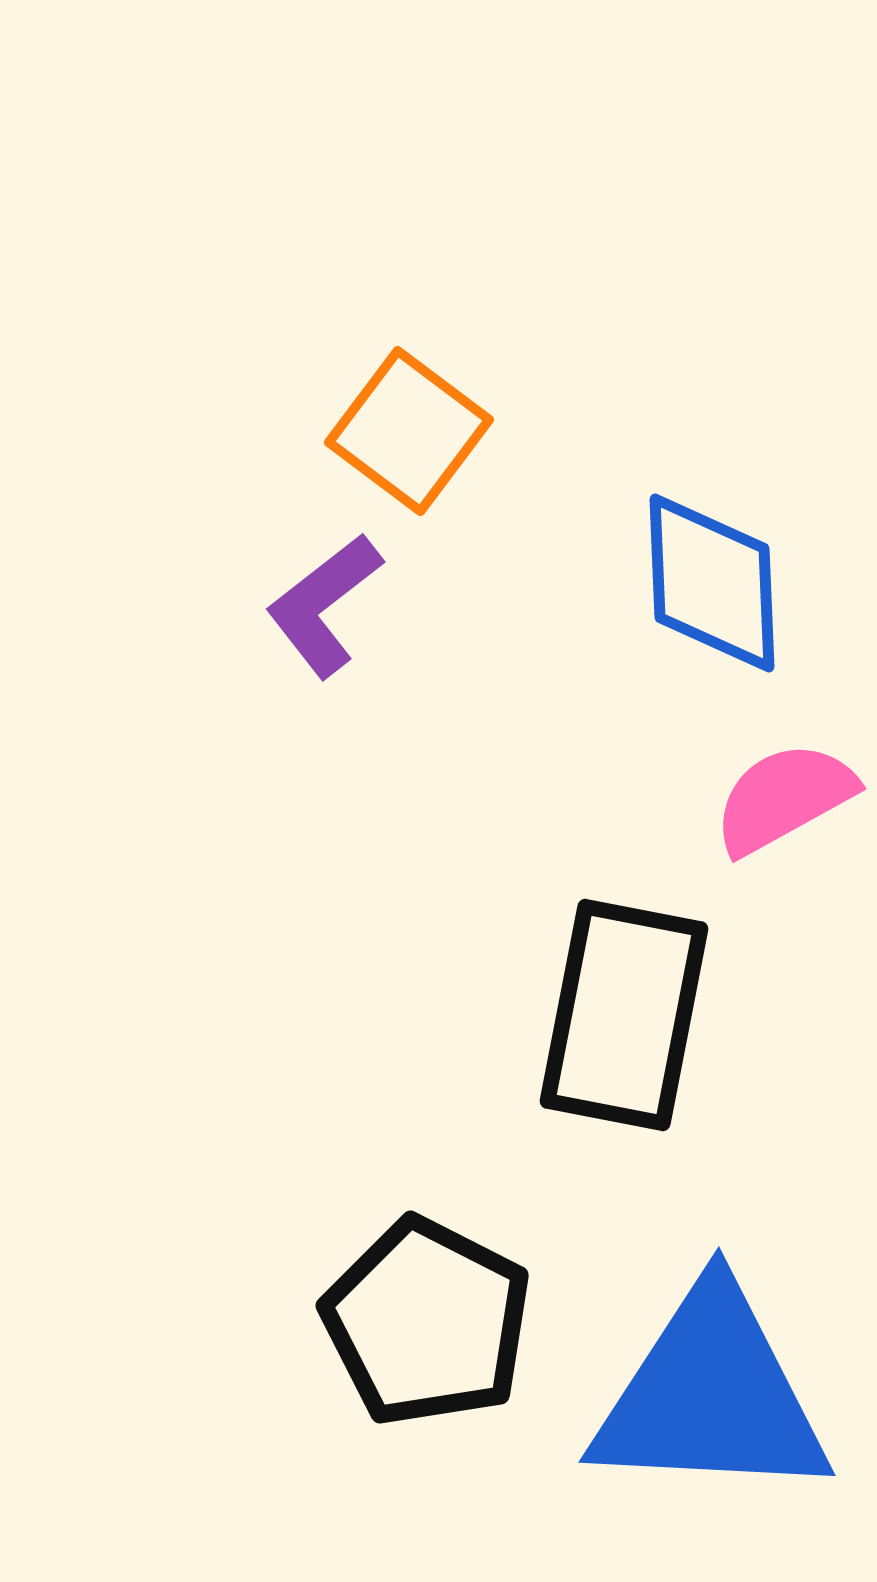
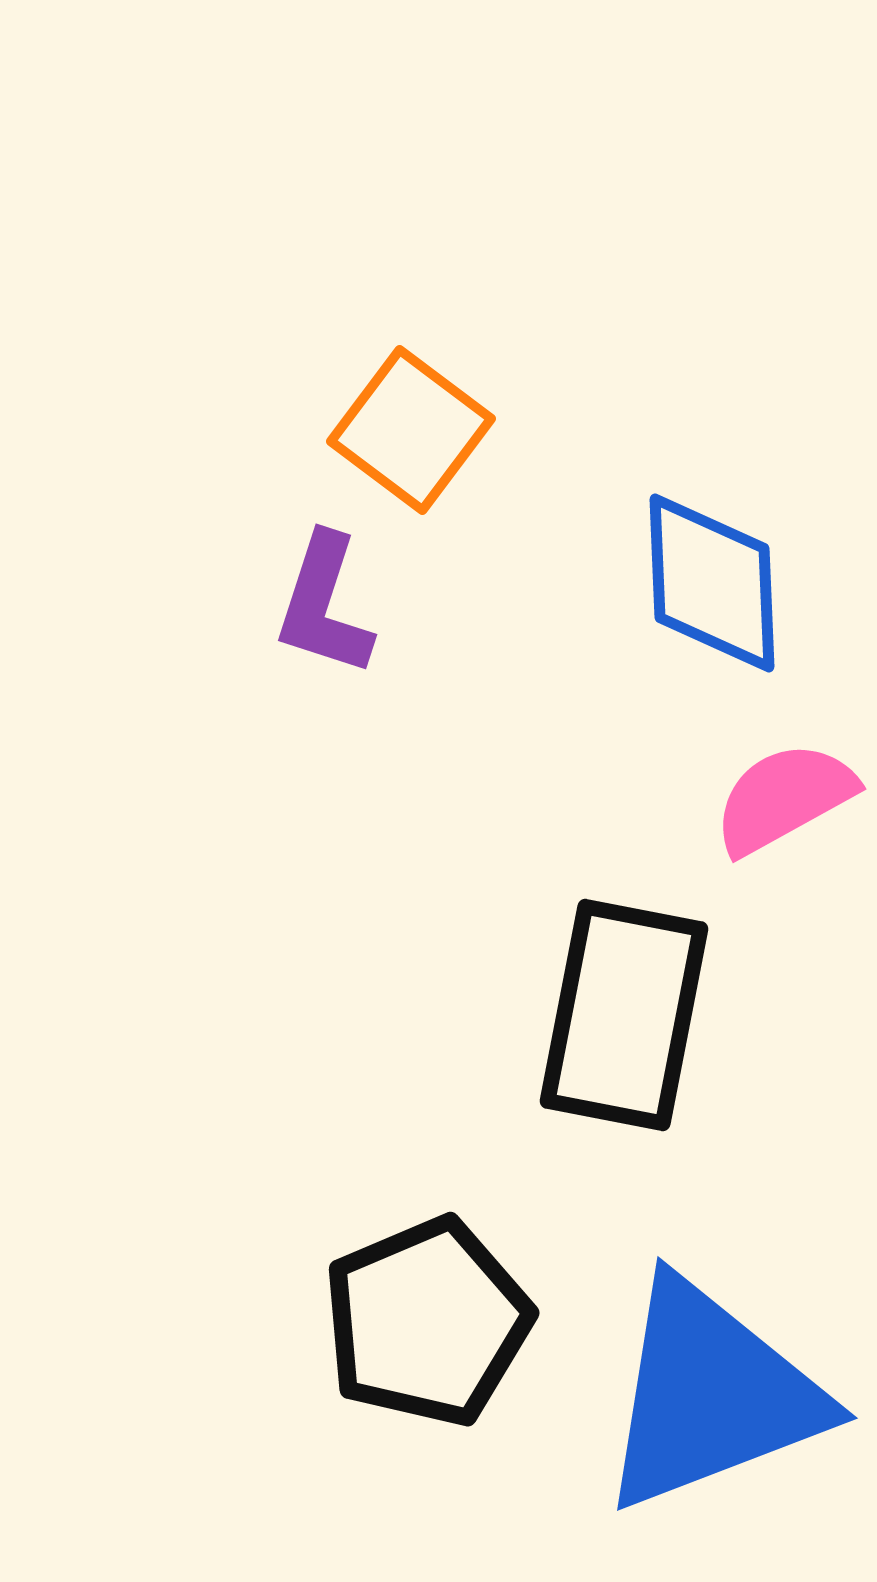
orange square: moved 2 px right, 1 px up
purple L-shape: rotated 34 degrees counterclockwise
black pentagon: rotated 22 degrees clockwise
blue triangle: rotated 24 degrees counterclockwise
